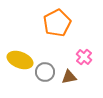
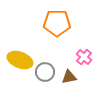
orange pentagon: rotated 28 degrees clockwise
